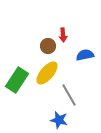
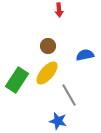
red arrow: moved 4 px left, 25 px up
blue star: moved 1 px left, 1 px down
